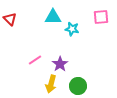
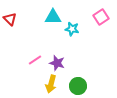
pink square: rotated 28 degrees counterclockwise
purple star: moved 3 px left, 1 px up; rotated 21 degrees counterclockwise
